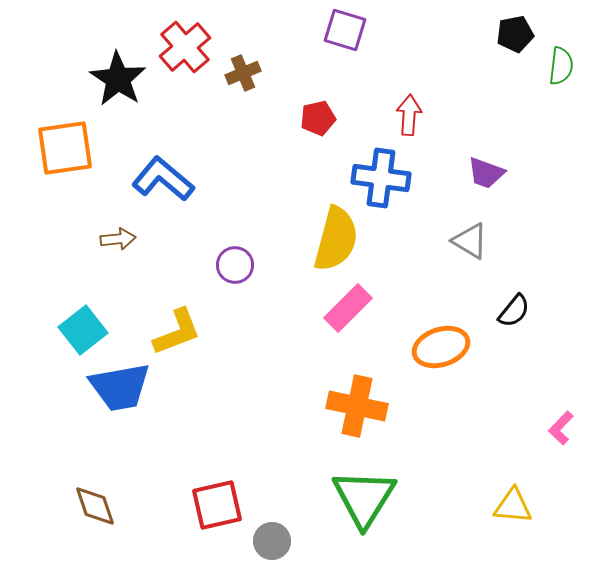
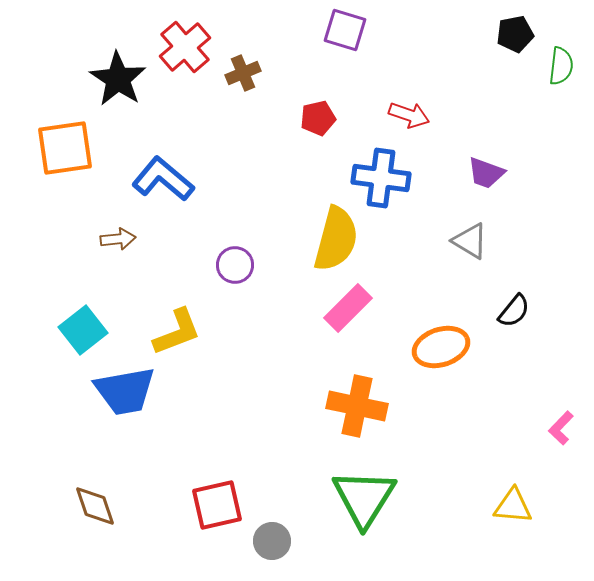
red arrow: rotated 105 degrees clockwise
blue trapezoid: moved 5 px right, 4 px down
